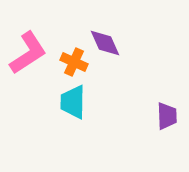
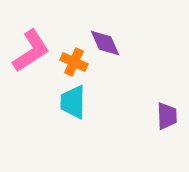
pink L-shape: moved 3 px right, 2 px up
